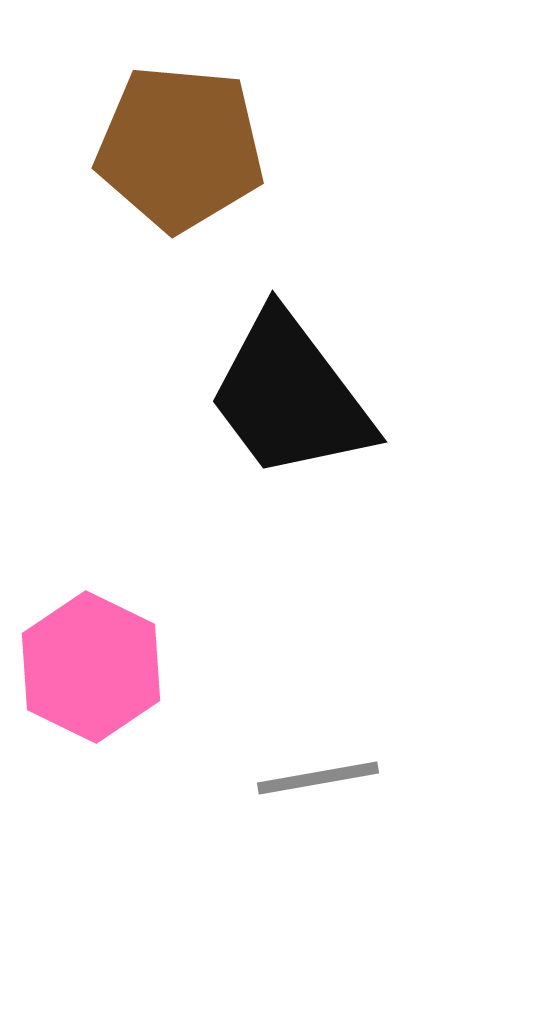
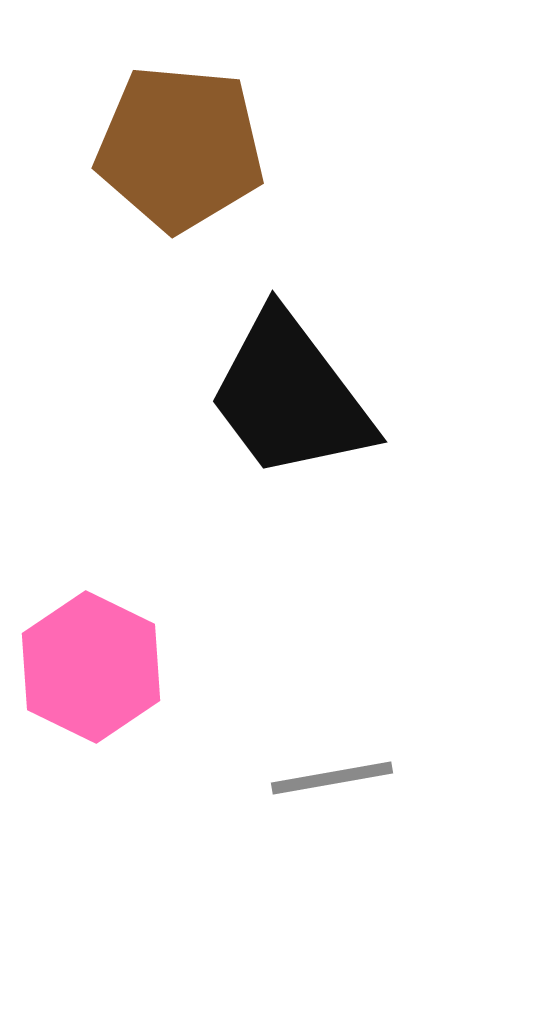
gray line: moved 14 px right
